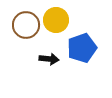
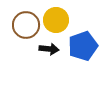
blue pentagon: moved 1 px right, 2 px up
black arrow: moved 10 px up
